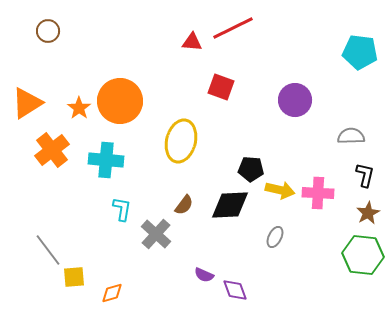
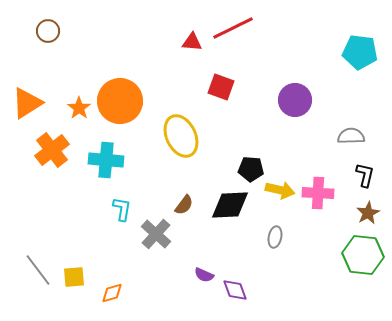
yellow ellipse: moved 5 px up; rotated 39 degrees counterclockwise
gray ellipse: rotated 15 degrees counterclockwise
gray line: moved 10 px left, 20 px down
